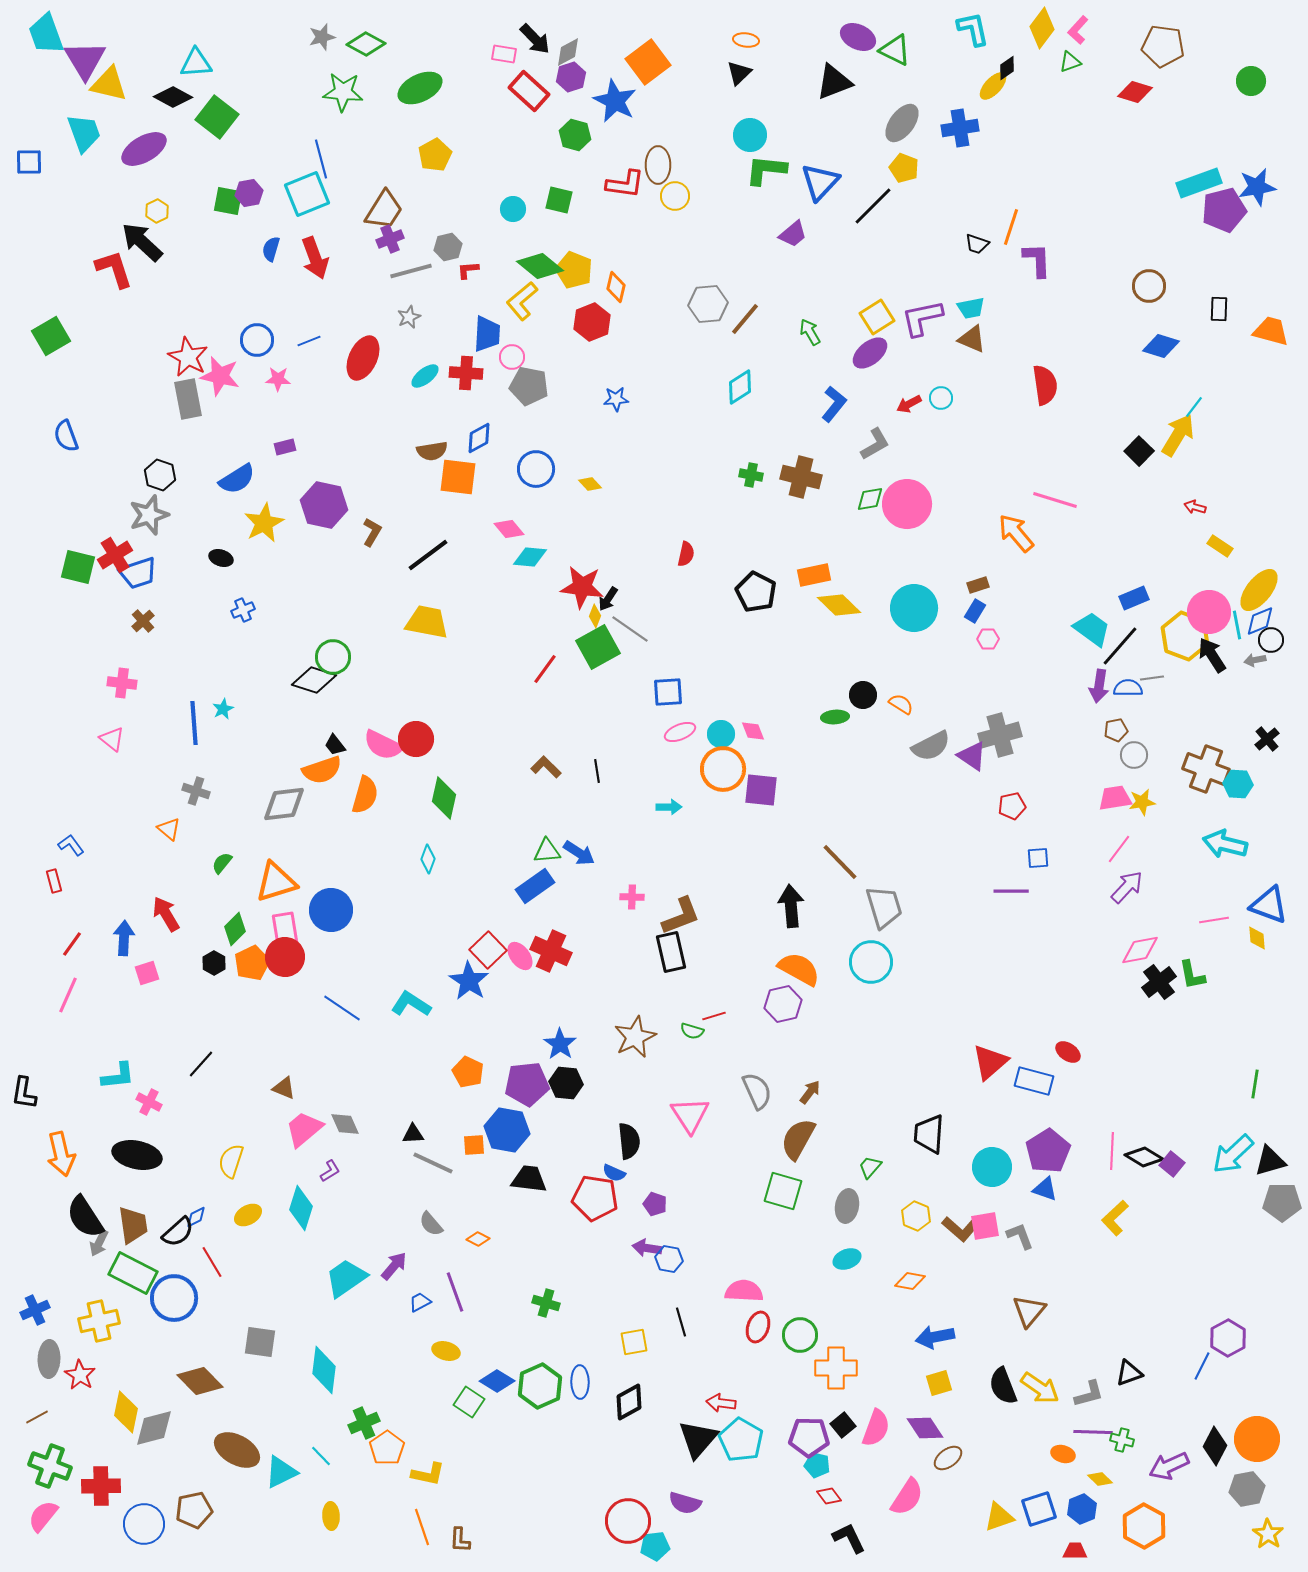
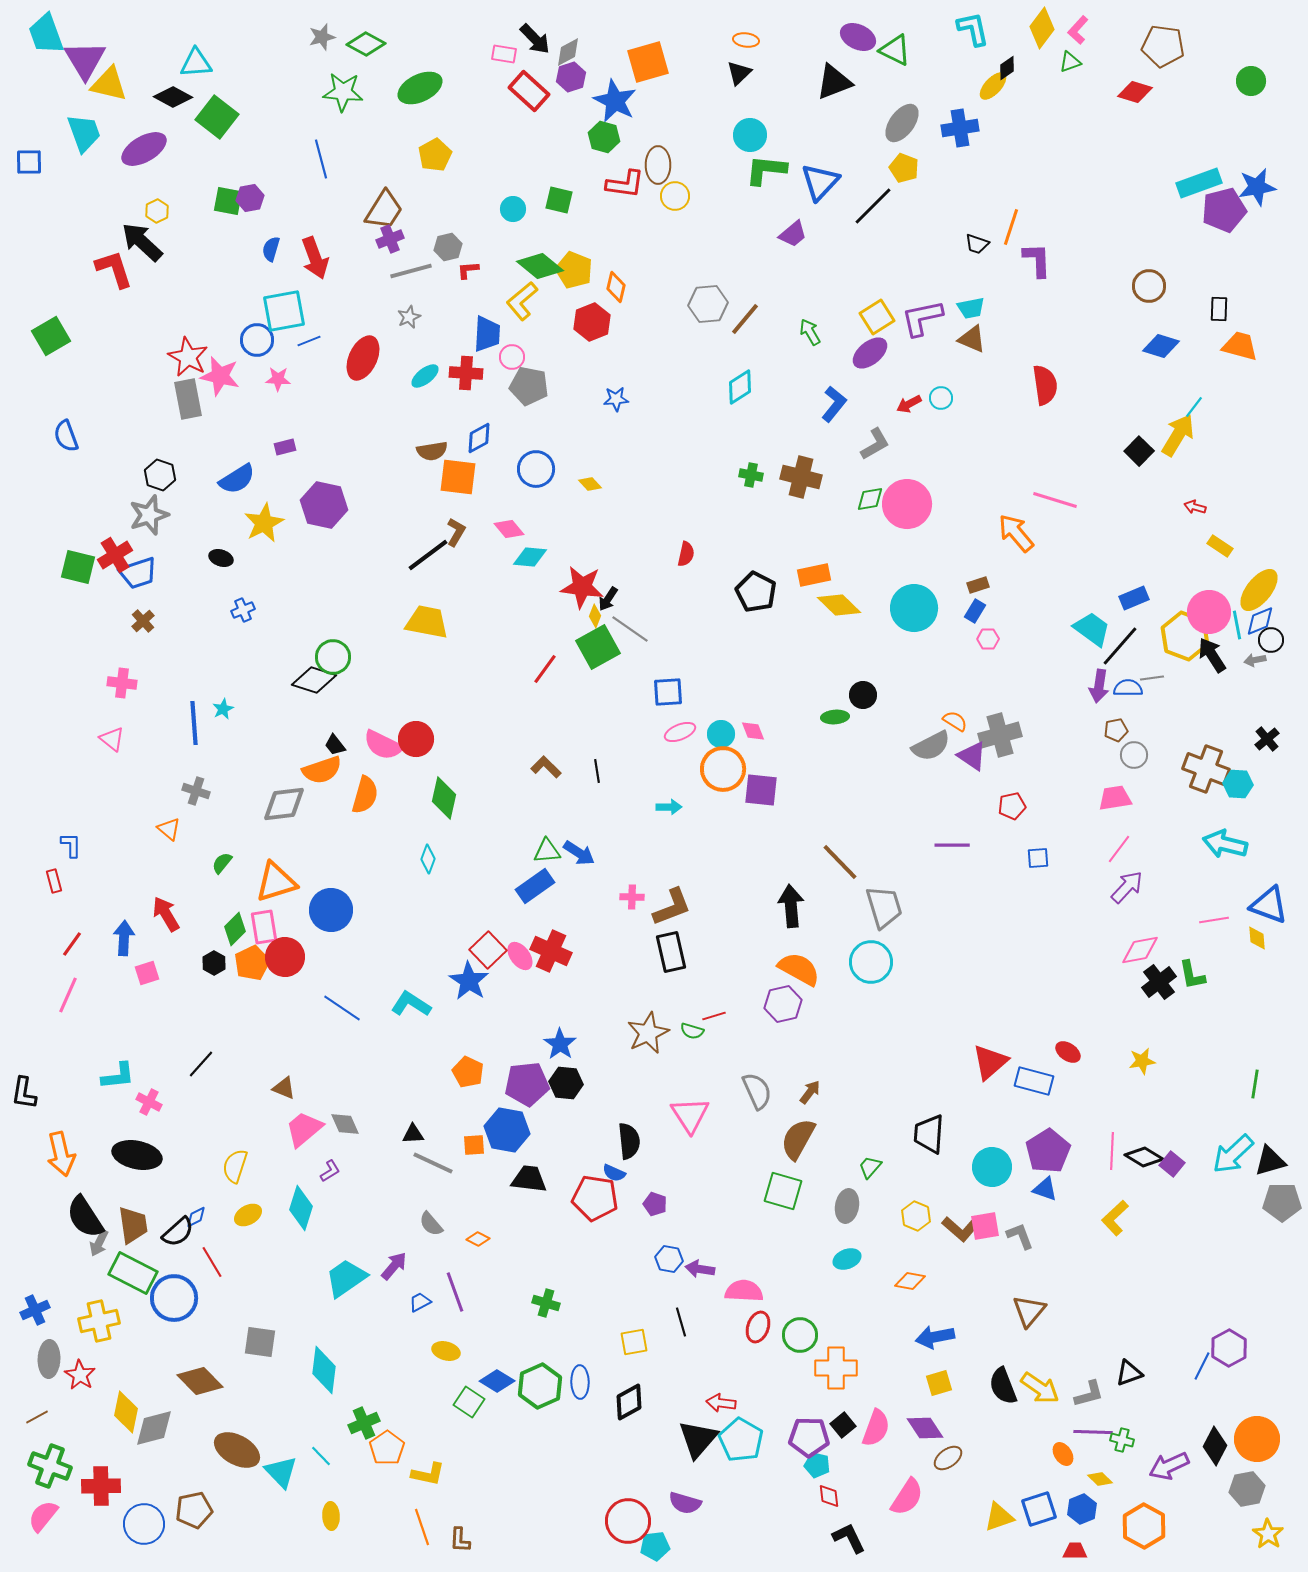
orange square at (648, 62): rotated 21 degrees clockwise
green hexagon at (575, 135): moved 29 px right, 2 px down
purple hexagon at (249, 193): moved 1 px right, 5 px down
cyan square at (307, 194): moved 23 px left, 117 px down; rotated 12 degrees clockwise
orange trapezoid at (1271, 331): moved 31 px left, 15 px down
brown L-shape at (372, 532): moved 84 px right
orange semicircle at (901, 704): moved 54 px right, 17 px down
yellow star at (1142, 802): moved 259 px down
blue L-shape at (71, 845): rotated 36 degrees clockwise
purple line at (1011, 891): moved 59 px left, 46 px up
brown L-shape at (681, 916): moved 9 px left, 9 px up
pink rectangle at (285, 929): moved 21 px left, 2 px up
brown star at (635, 1037): moved 13 px right, 4 px up
yellow semicircle at (231, 1161): moved 4 px right, 5 px down
purple arrow at (647, 1248): moved 53 px right, 21 px down
purple hexagon at (1228, 1338): moved 1 px right, 10 px down
orange ellipse at (1063, 1454): rotated 40 degrees clockwise
cyan triangle at (281, 1472): rotated 48 degrees counterclockwise
red diamond at (829, 1496): rotated 30 degrees clockwise
